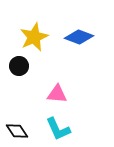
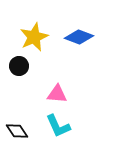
cyan L-shape: moved 3 px up
